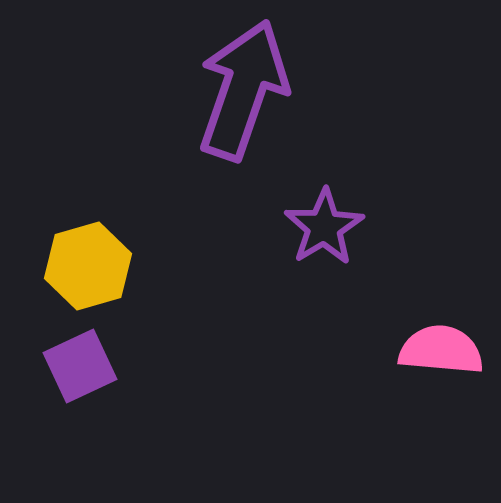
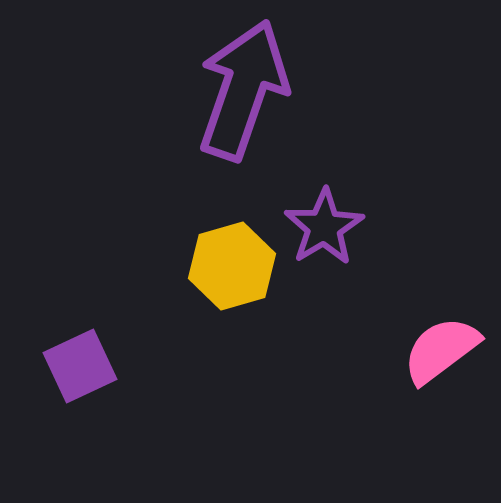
yellow hexagon: moved 144 px right
pink semicircle: rotated 42 degrees counterclockwise
